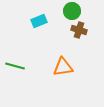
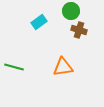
green circle: moved 1 px left
cyan rectangle: moved 1 px down; rotated 14 degrees counterclockwise
green line: moved 1 px left, 1 px down
